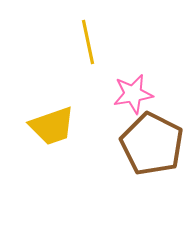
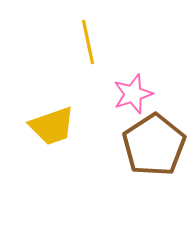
pink star: rotated 9 degrees counterclockwise
brown pentagon: moved 2 px right, 1 px down; rotated 12 degrees clockwise
